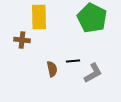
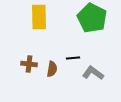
brown cross: moved 7 px right, 24 px down
black line: moved 3 px up
brown semicircle: rotated 21 degrees clockwise
gray L-shape: rotated 115 degrees counterclockwise
